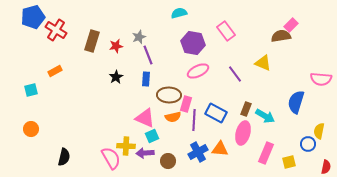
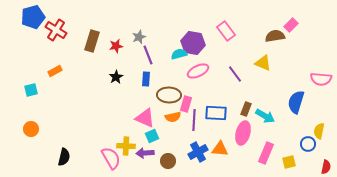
cyan semicircle at (179, 13): moved 41 px down
brown semicircle at (281, 36): moved 6 px left
blue rectangle at (216, 113): rotated 25 degrees counterclockwise
